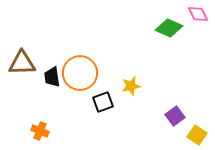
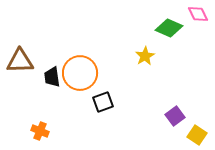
brown triangle: moved 2 px left, 2 px up
yellow star: moved 14 px right, 30 px up; rotated 18 degrees counterclockwise
